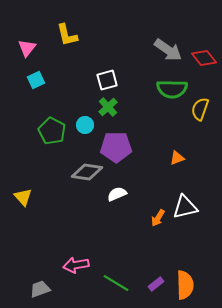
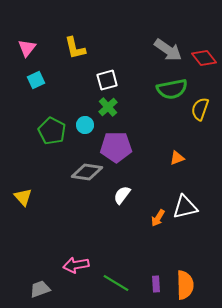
yellow L-shape: moved 8 px right, 13 px down
green semicircle: rotated 12 degrees counterclockwise
white semicircle: moved 5 px right, 1 px down; rotated 30 degrees counterclockwise
purple rectangle: rotated 56 degrees counterclockwise
